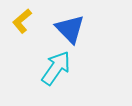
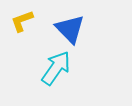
yellow L-shape: rotated 20 degrees clockwise
